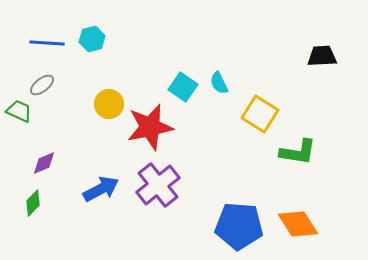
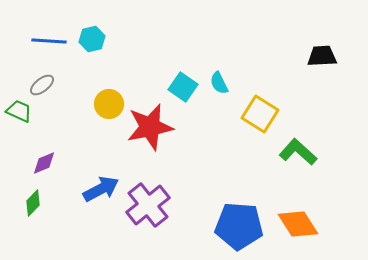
blue line: moved 2 px right, 2 px up
green L-shape: rotated 147 degrees counterclockwise
purple cross: moved 10 px left, 20 px down
